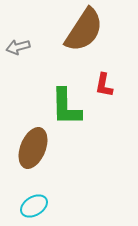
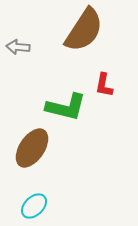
gray arrow: rotated 20 degrees clockwise
green L-shape: rotated 75 degrees counterclockwise
brown ellipse: moved 1 px left; rotated 12 degrees clockwise
cyan ellipse: rotated 12 degrees counterclockwise
